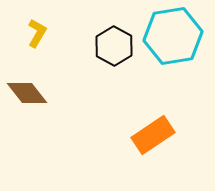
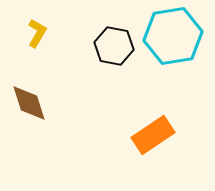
black hexagon: rotated 18 degrees counterclockwise
brown diamond: moved 2 px right, 10 px down; rotated 21 degrees clockwise
